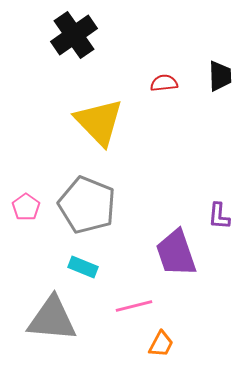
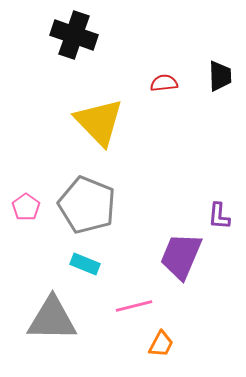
black cross: rotated 36 degrees counterclockwise
purple trapezoid: moved 5 px right, 3 px down; rotated 42 degrees clockwise
cyan rectangle: moved 2 px right, 3 px up
gray triangle: rotated 4 degrees counterclockwise
